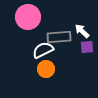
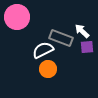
pink circle: moved 11 px left
gray rectangle: moved 2 px right, 1 px down; rotated 25 degrees clockwise
orange circle: moved 2 px right
